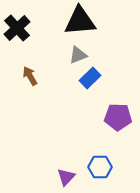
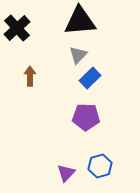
gray triangle: rotated 24 degrees counterclockwise
brown arrow: rotated 30 degrees clockwise
purple pentagon: moved 32 px left
blue hexagon: moved 1 px up; rotated 15 degrees counterclockwise
purple triangle: moved 4 px up
